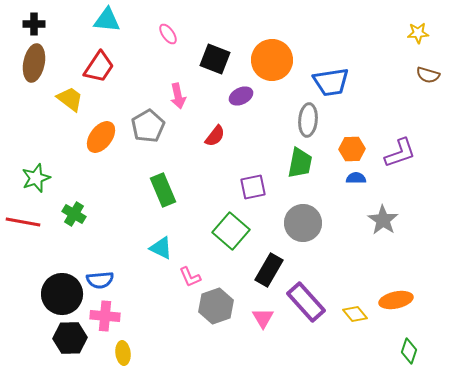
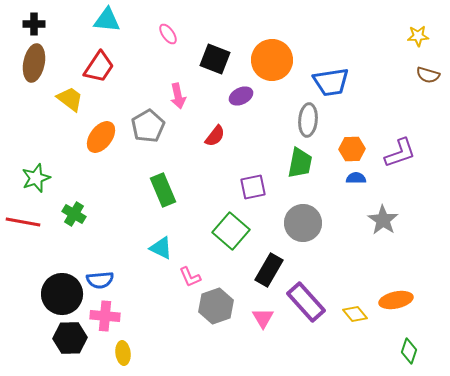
yellow star at (418, 33): moved 3 px down
